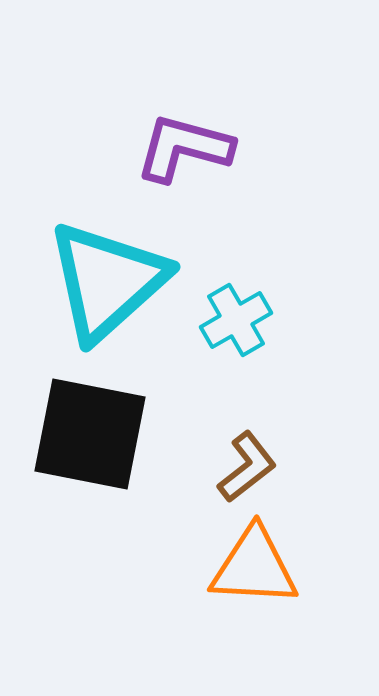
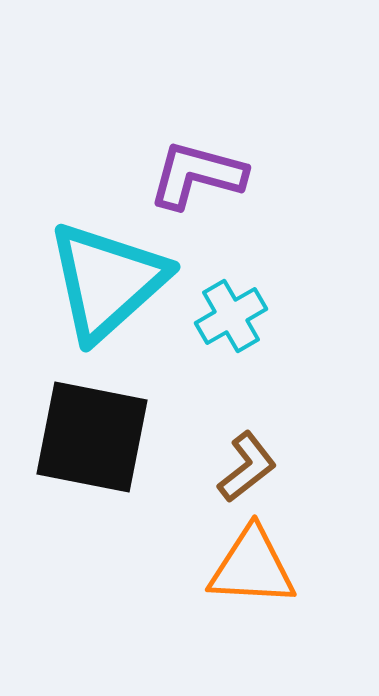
purple L-shape: moved 13 px right, 27 px down
cyan cross: moved 5 px left, 4 px up
black square: moved 2 px right, 3 px down
orange triangle: moved 2 px left
